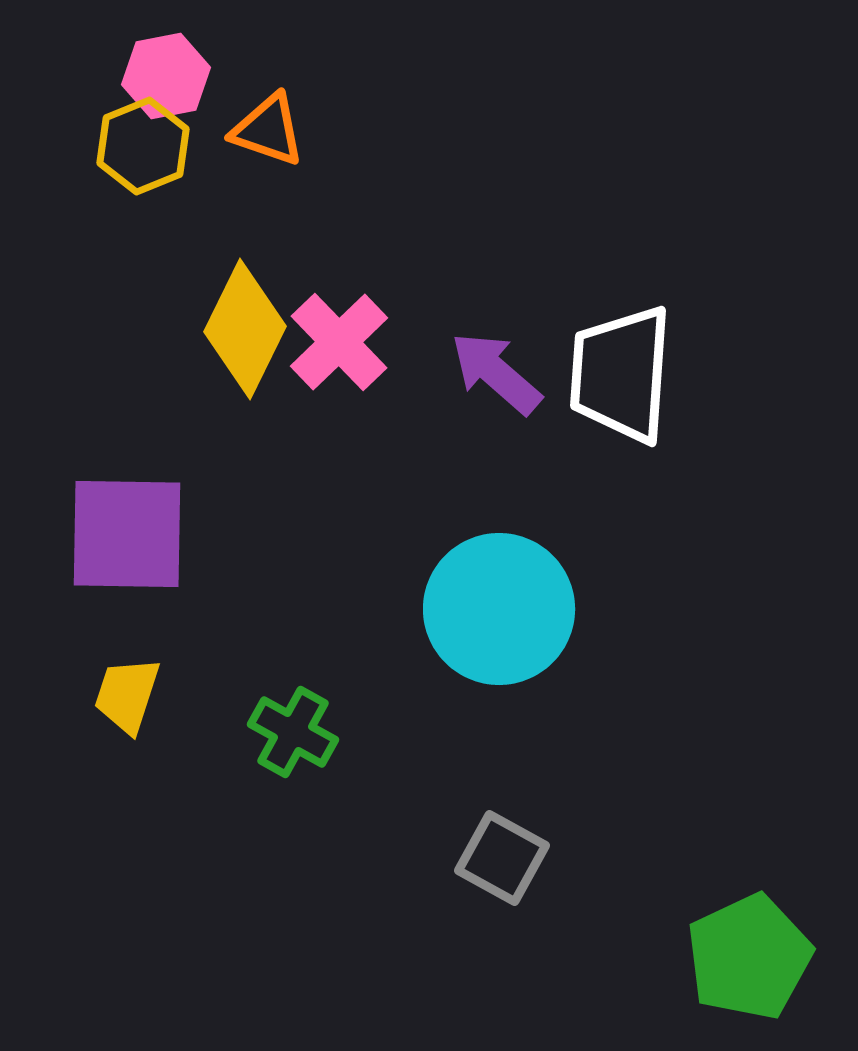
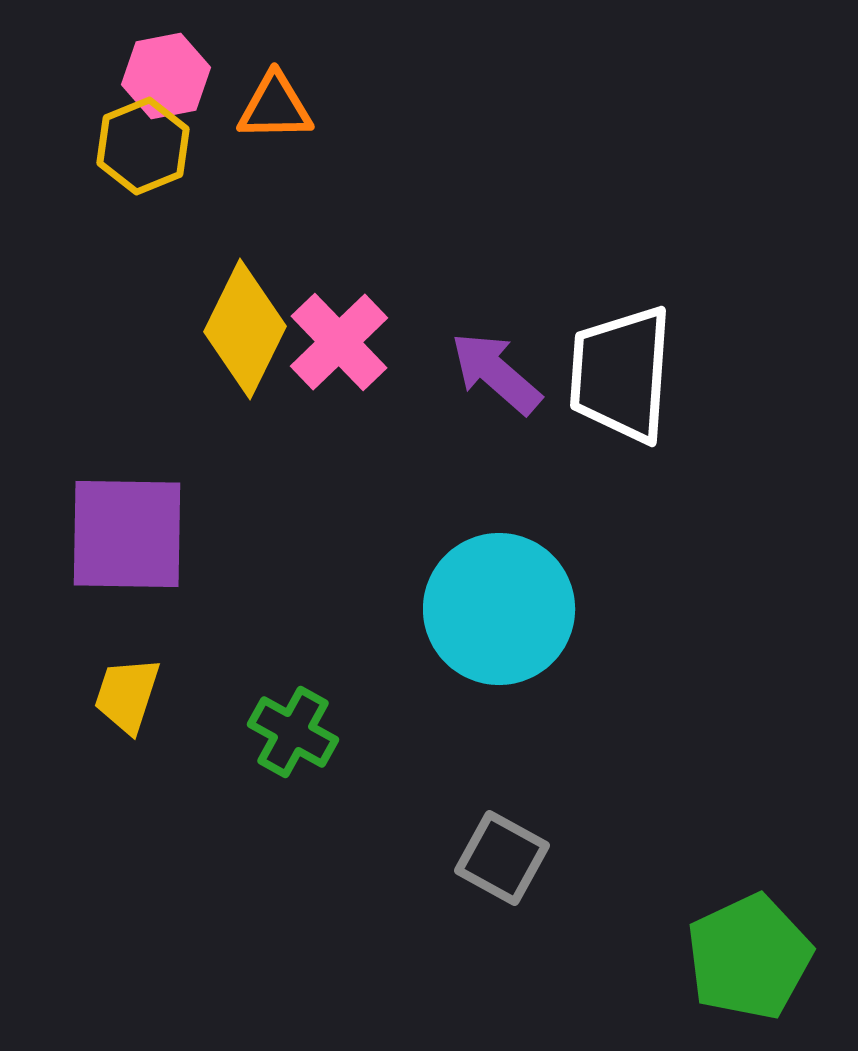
orange triangle: moved 7 px right, 23 px up; rotated 20 degrees counterclockwise
